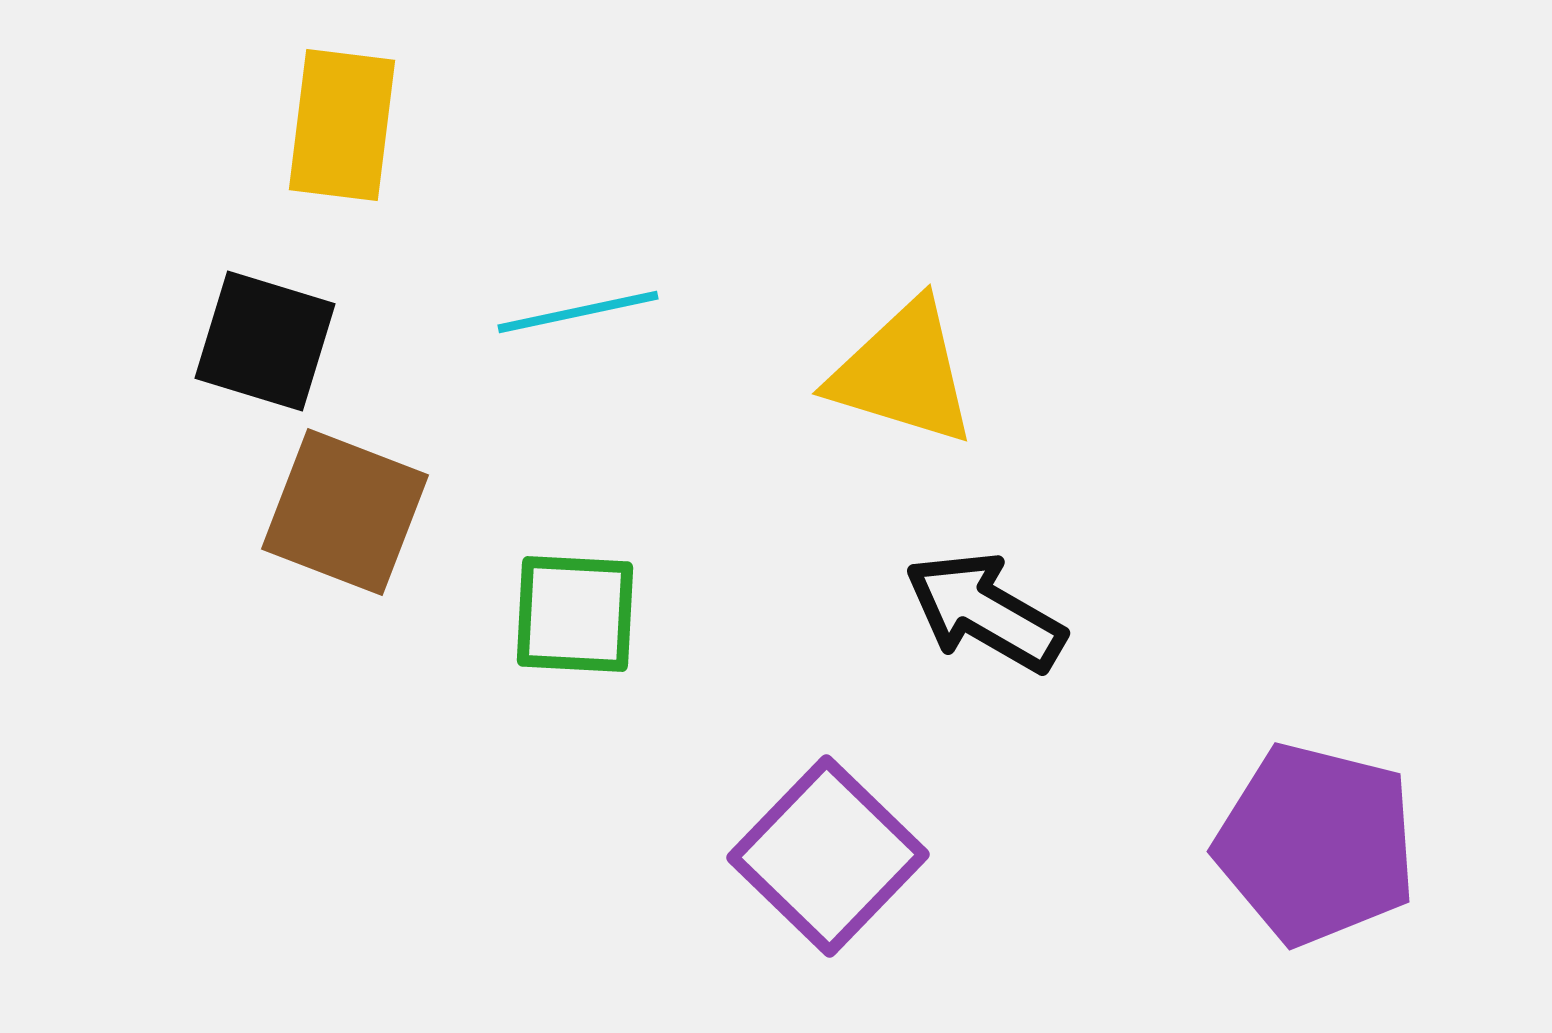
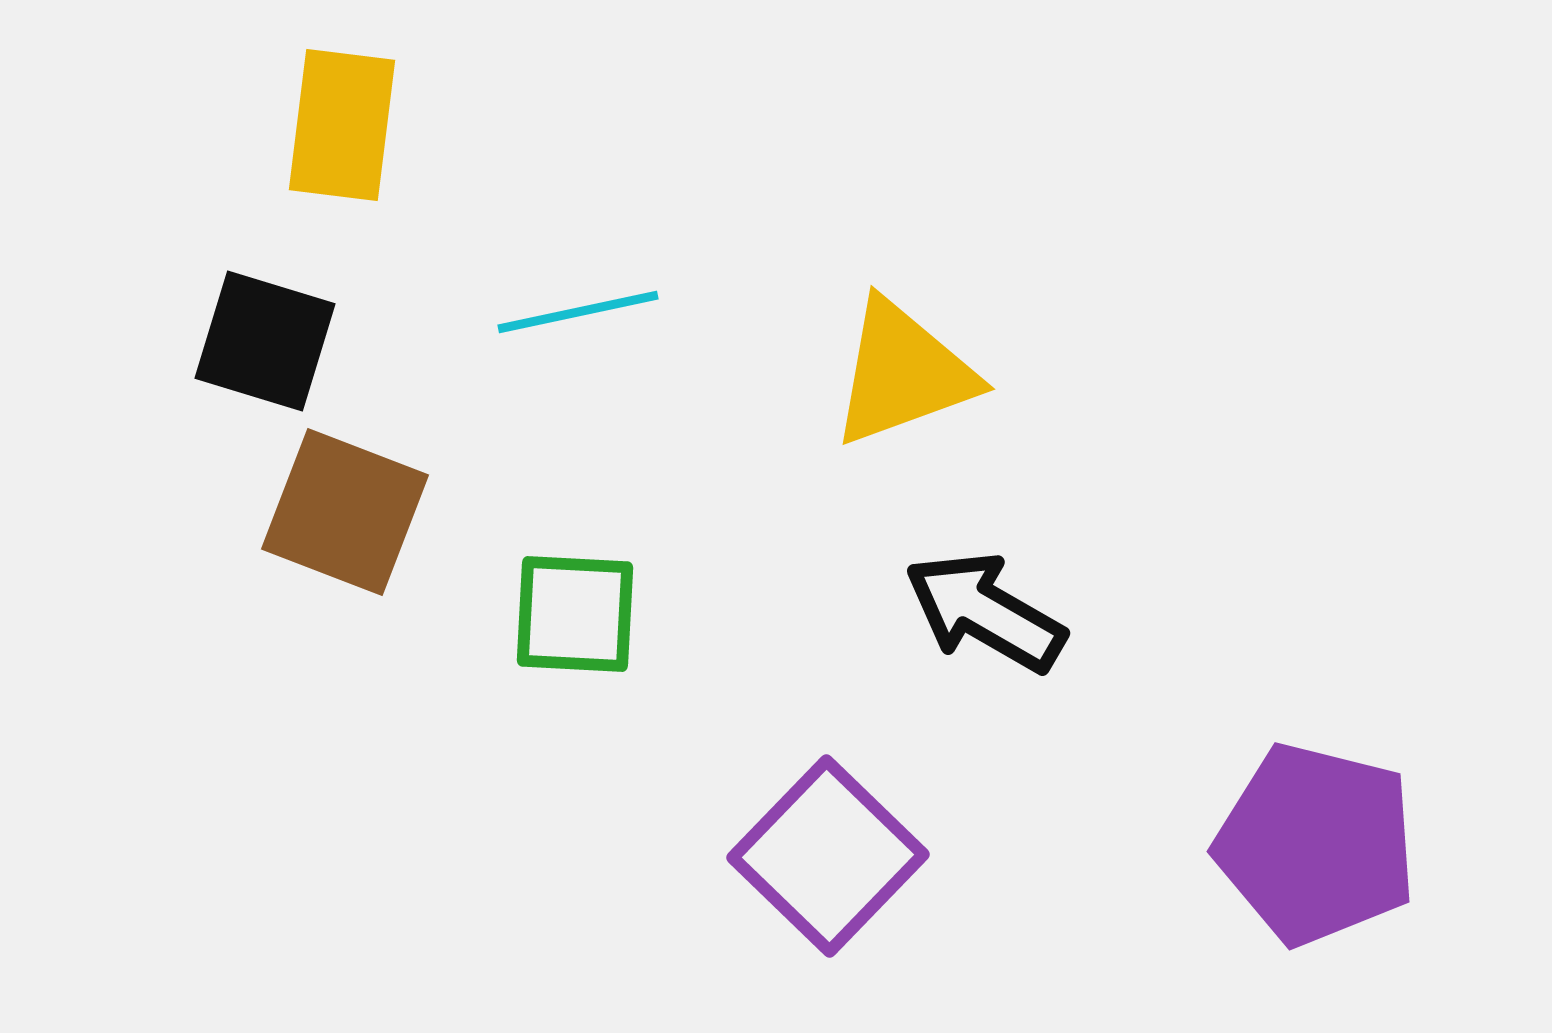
yellow triangle: rotated 37 degrees counterclockwise
